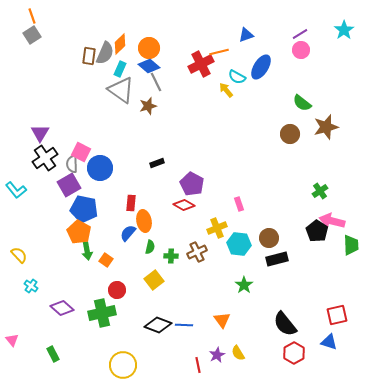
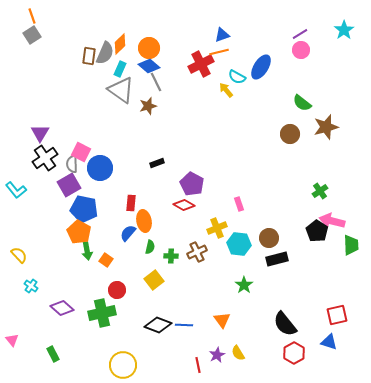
blue triangle at (246, 35): moved 24 px left
